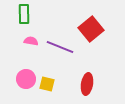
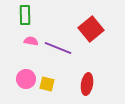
green rectangle: moved 1 px right, 1 px down
purple line: moved 2 px left, 1 px down
